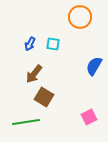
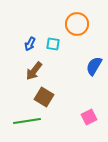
orange circle: moved 3 px left, 7 px down
brown arrow: moved 3 px up
green line: moved 1 px right, 1 px up
